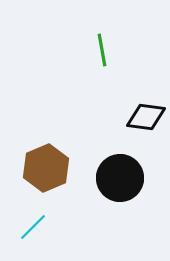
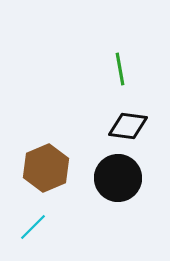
green line: moved 18 px right, 19 px down
black diamond: moved 18 px left, 9 px down
black circle: moved 2 px left
